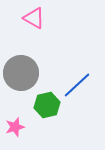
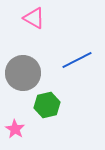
gray circle: moved 2 px right
blue line: moved 25 px up; rotated 16 degrees clockwise
pink star: moved 2 px down; rotated 24 degrees counterclockwise
